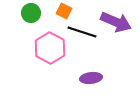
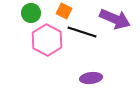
purple arrow: moved 1 px left, 3 px up
pink hexagon: moved 3 px left, 8 px up
